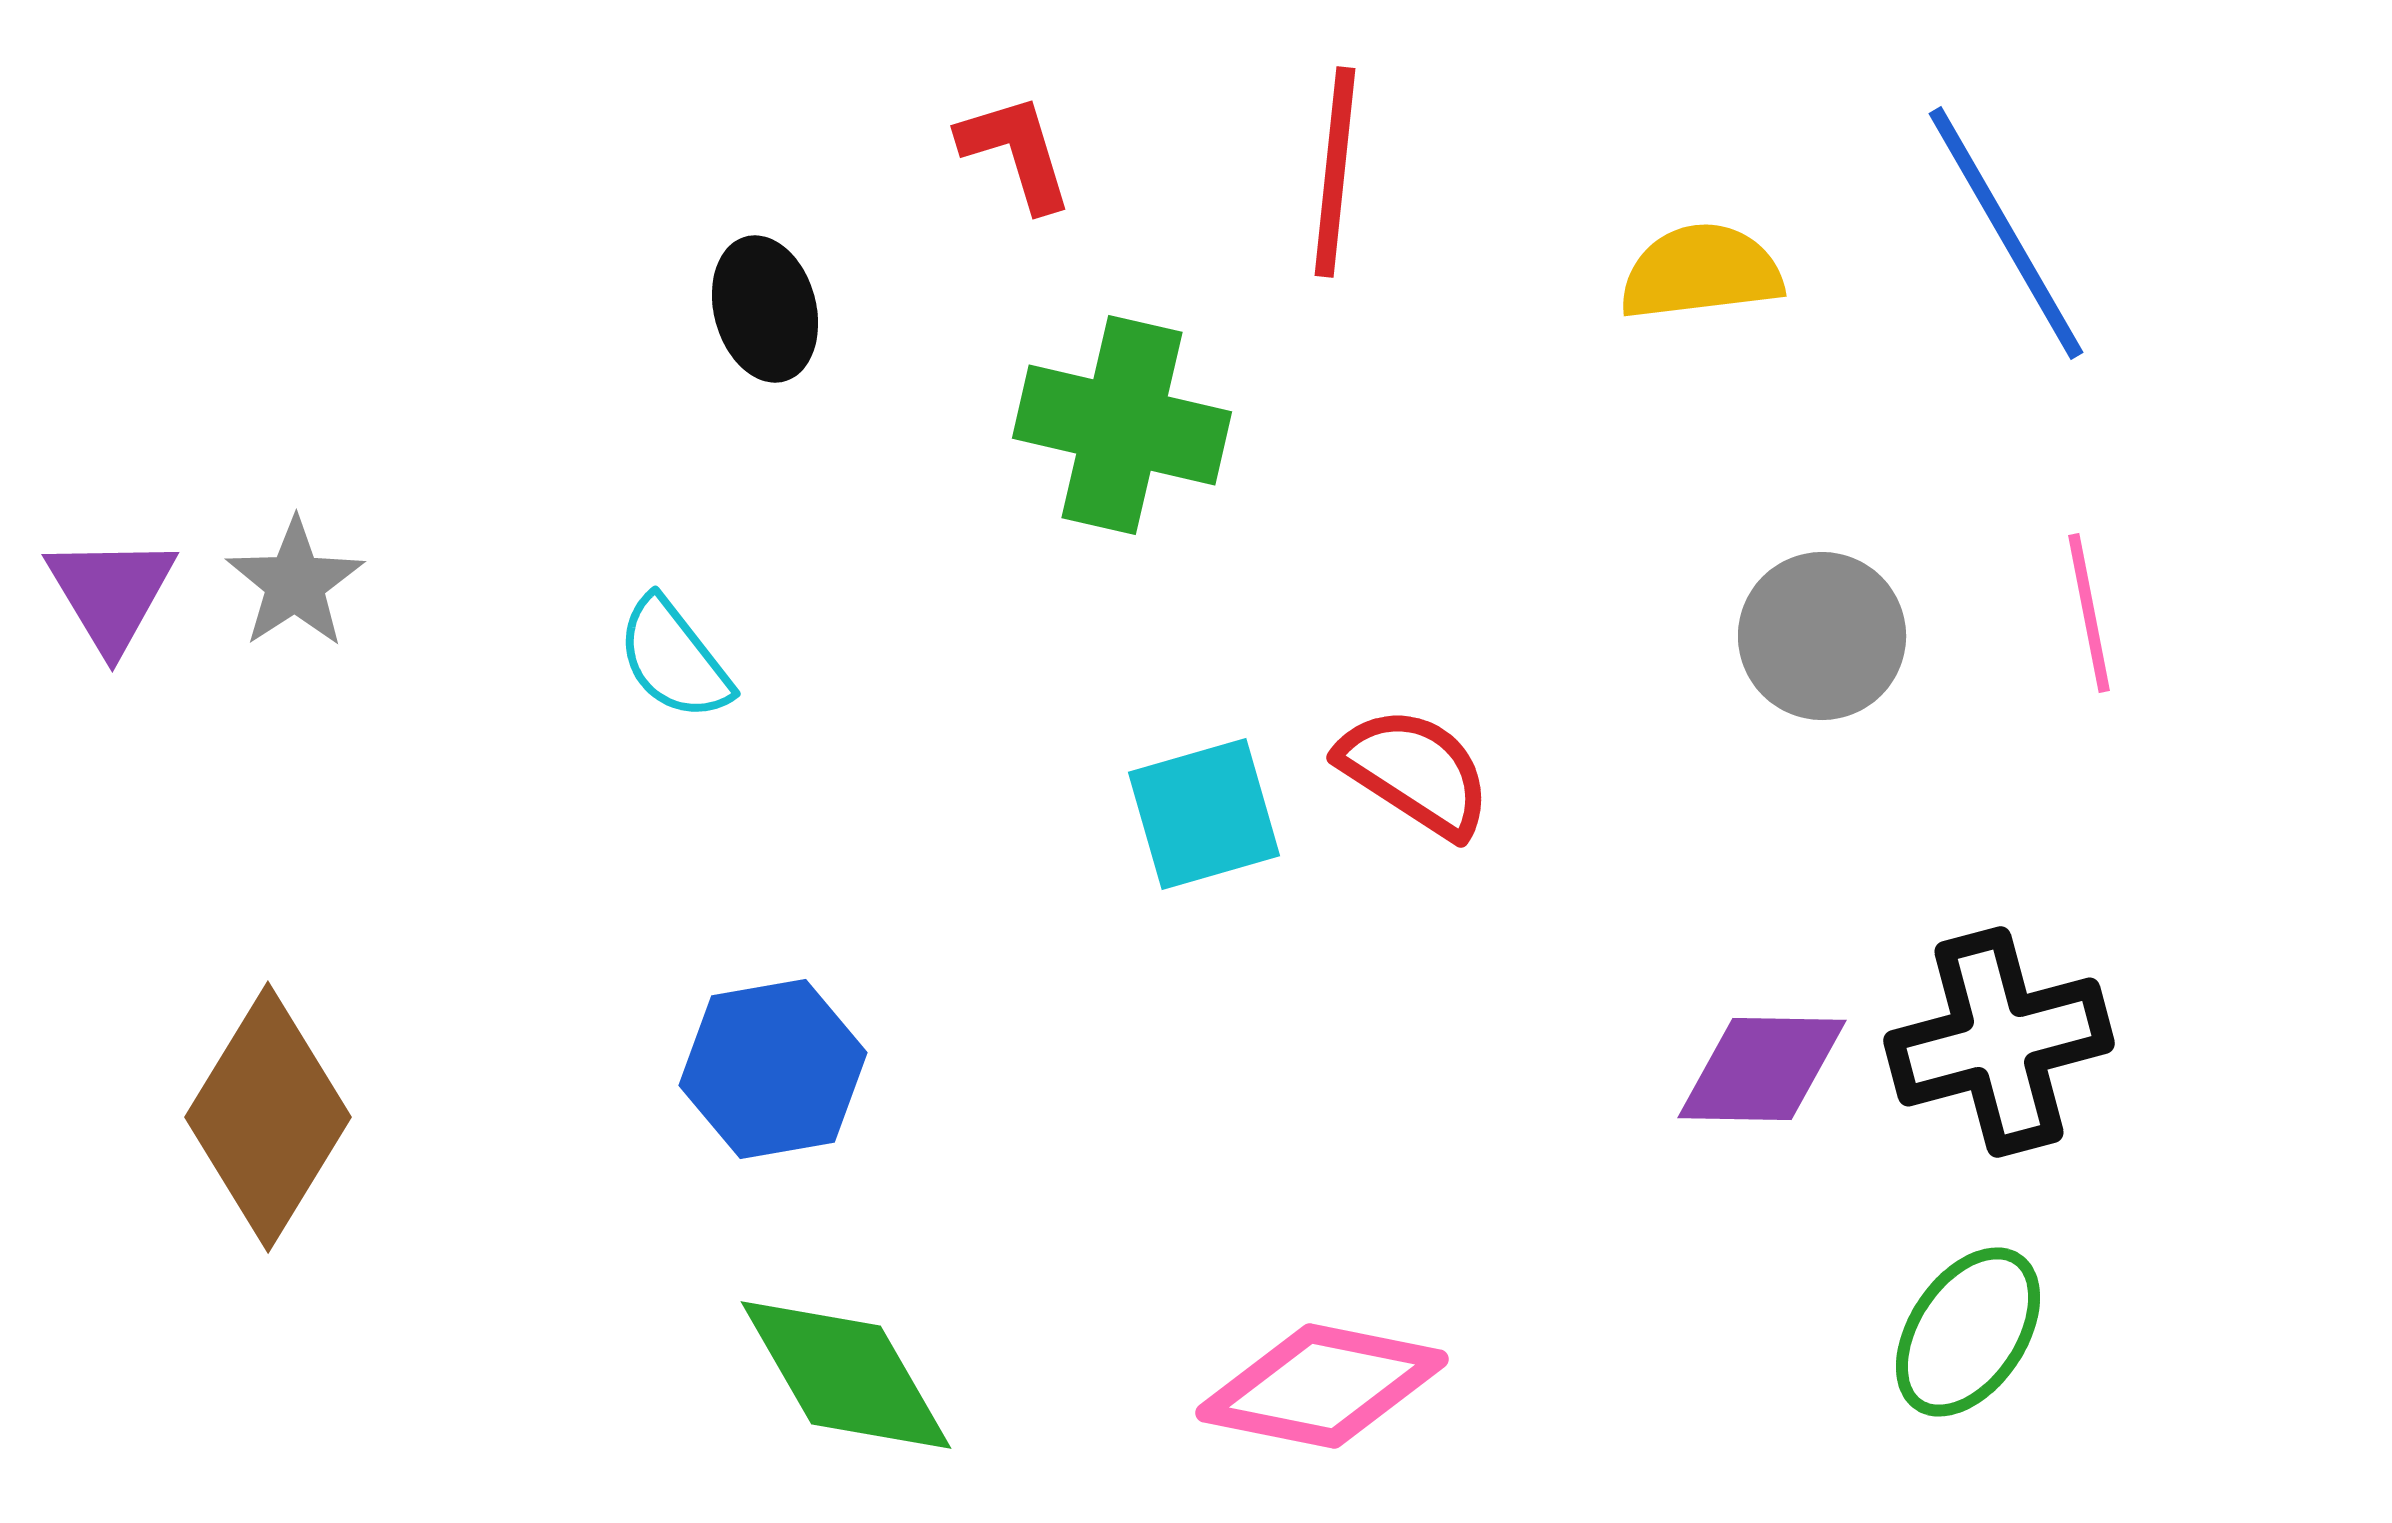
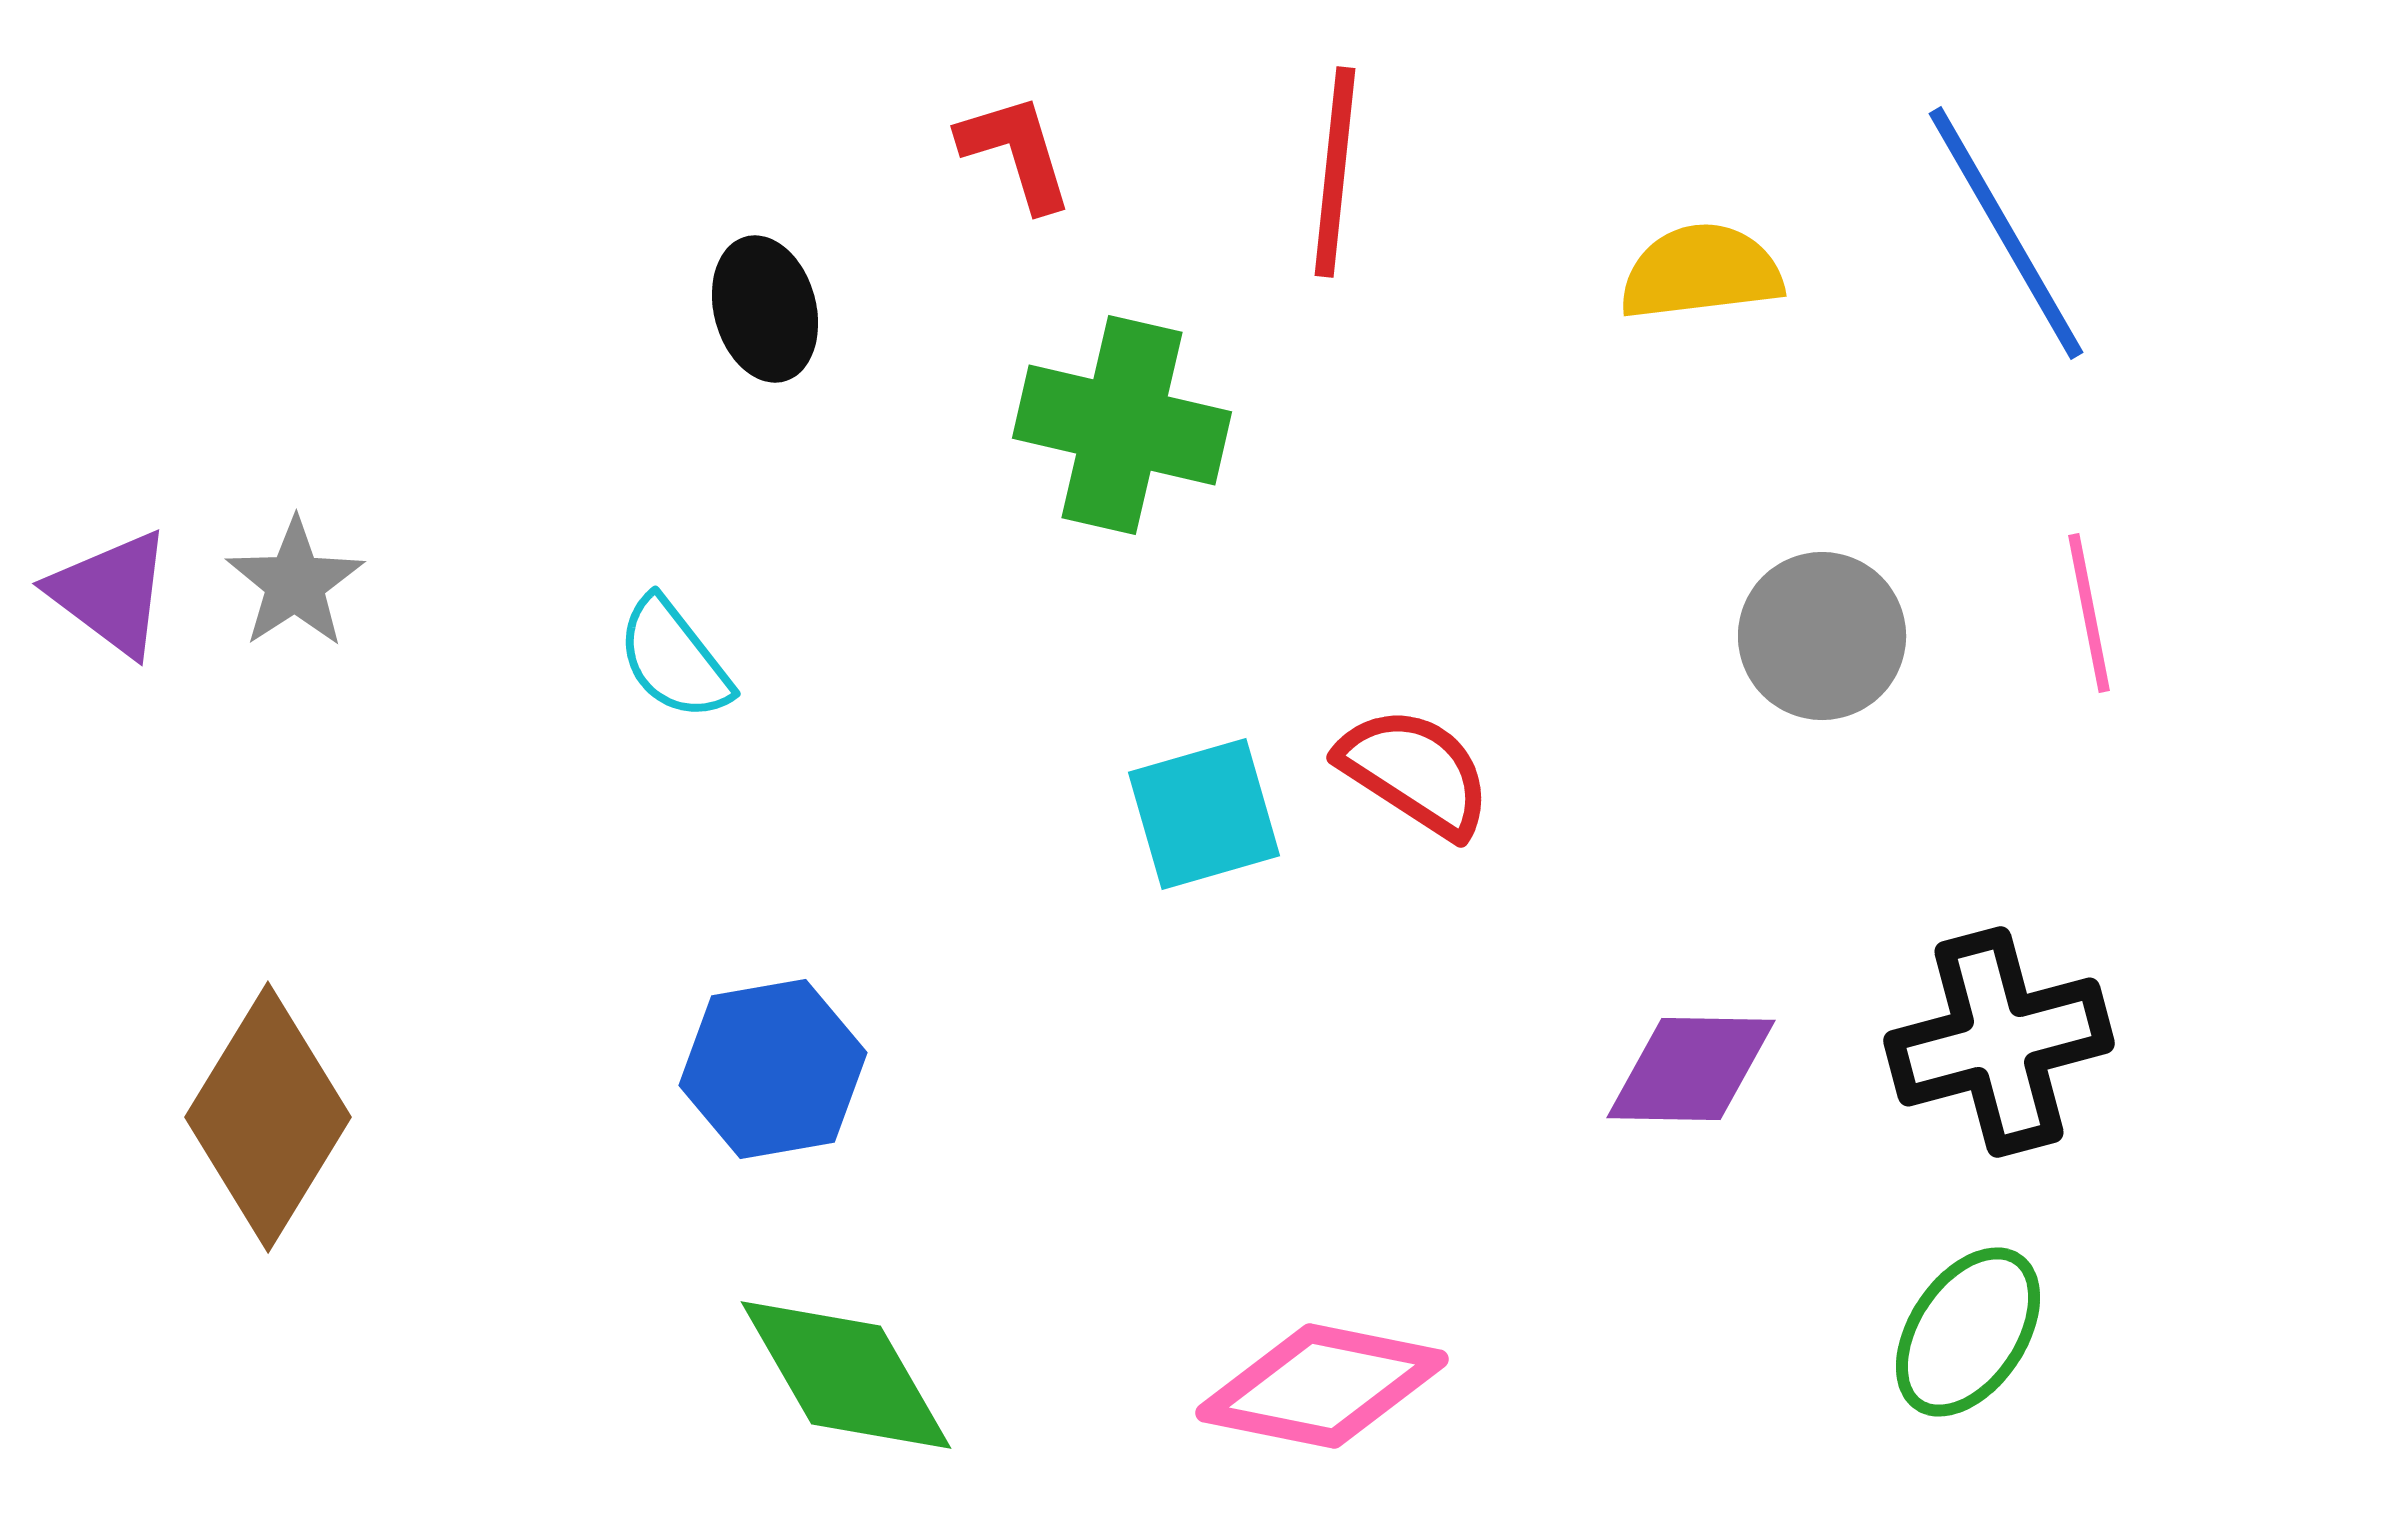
purple triangle: rotated 22 degrees counterclockwise
purple diamond: moved 71 px left
